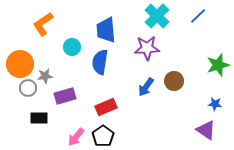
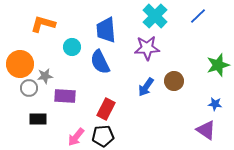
cyan cross: moved 2 px left
orange L-shape: rotated 50 degrees clockwise
blue semicircle: rotated 35 degrees counterclockwise
gray circle: moved 1 px right
purple rectangle: rotated 20 degrees clockwise
red rectangle: moved 2 px down; rotated 40 degrees counterclockwise
black rectangle: moved 1 px left, 1 px down
black pentagon: rotated 30 degrees clockwise
